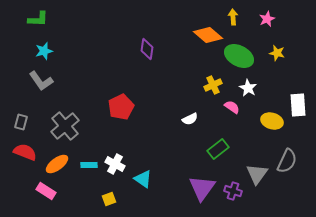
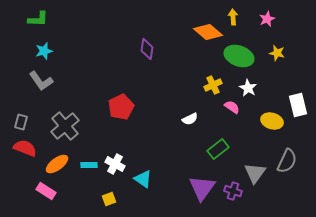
orange diamond: moved 3 px up
green ellipse: rotated 8 degrees counterclockwise
white rectangle: rotated 10 degrees counterclockwise
red semicircle: moved 4 px up
gray triangle: moved 2 px left, 1 px up
